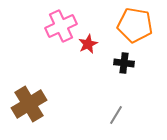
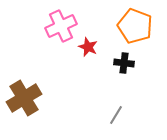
orange pentagon: moved 1 px down; rotated 12 degrees clockwise
red star: moved 3 px down; rotated 24 degrees counterclockwise
brown cross: moved 5 px left, 6 px up
